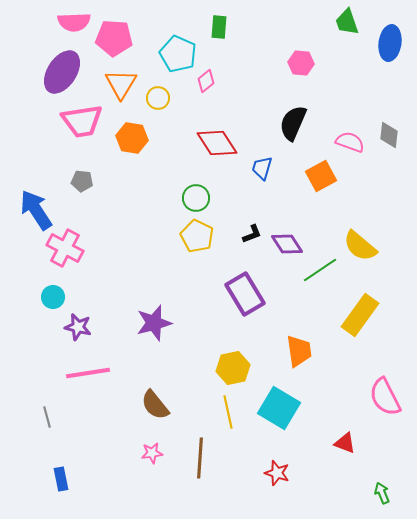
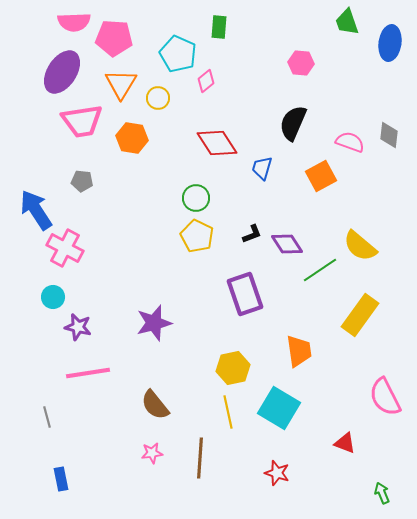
purple rectangle at (245, 294): rotated 12 degrees clockwise
